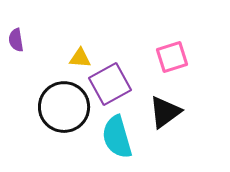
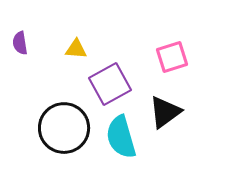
purple semicircle: moved 4 px right, 3 px down
yellow triangle: moved 4 px left, 9 px up
black circle: moved 21 px down
cyan semicircle: moved 4 px right
